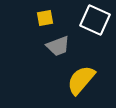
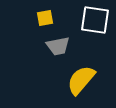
white square: rotated 16 degrees counterclockwise
gray trapezoid: rotated 10 degrees clockwise
